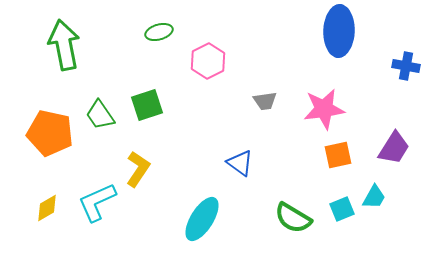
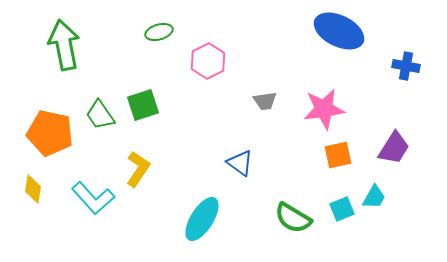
blue ellipse: rotated 66 degrees counterclockwise
green square: moved 4 px left
cyan L-shape: moved 4 px left, 4 px up; rotated 108 degrees counterclockwise
yellow diamond: moved 14 px left, 19 px up; rotated 52 degrees counterclockwise
